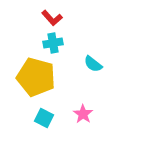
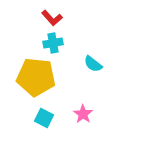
yellow pentagon: rotated 9 degrees counterclockwise
